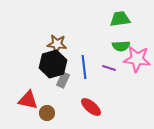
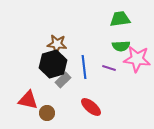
gray rectangle: rotated 21 degrees clockwise
